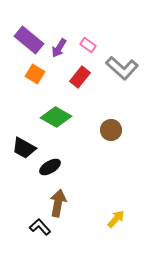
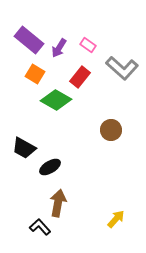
green diamond: moved 17 px up
